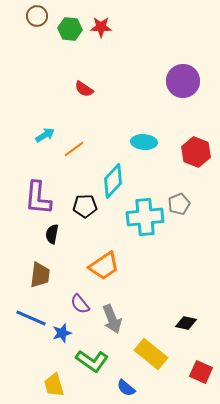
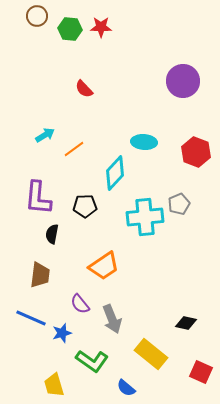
red semicircle: rotated 12 degrees clockwise
cyan diamond: moved 2 px right, 8 px up
